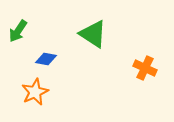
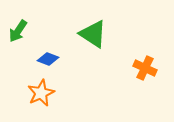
blue diamond: moved 2 px right; rotated 10 degrees clockwise
orange star: moved 6 px right, 1 px down
